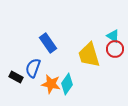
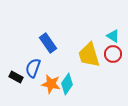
red circle: moved 2 px left, 5 px down
